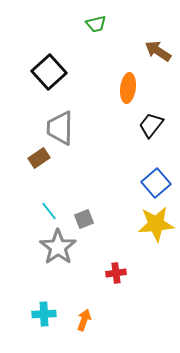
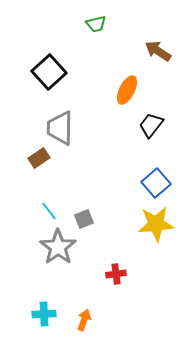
orange ellipse: moved 1 px left, 2 px down; rotated 20 degrees clockwise
red cross: moved 1 px down
